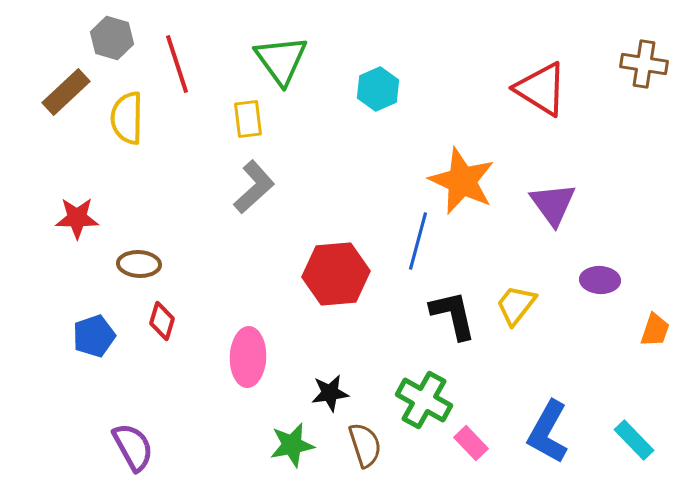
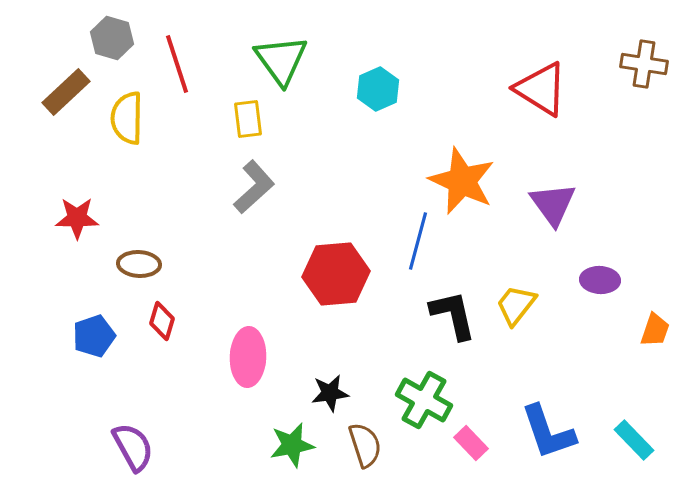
blue L-shape: rotated 48 degrees counterclockwise
